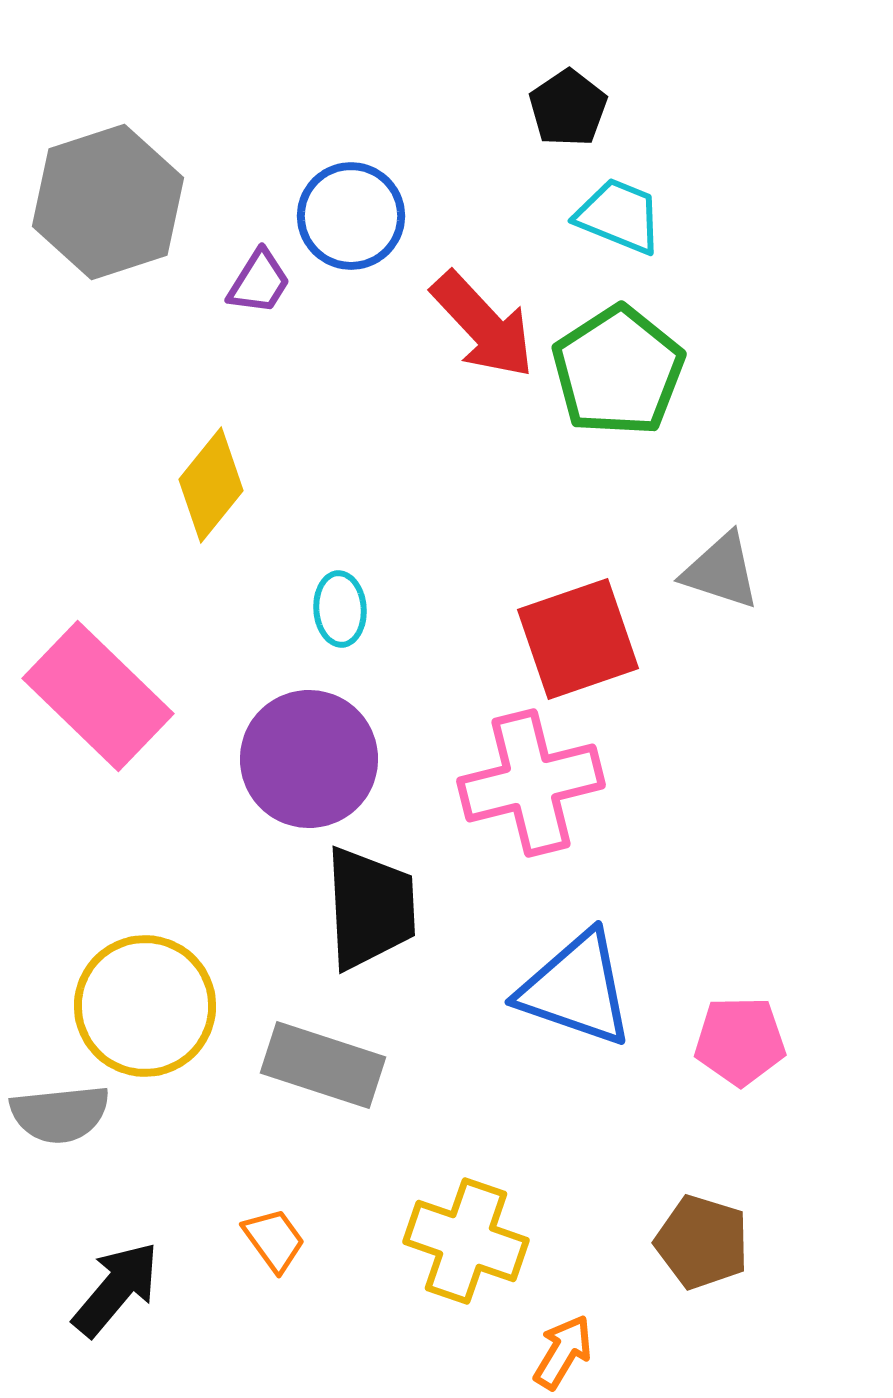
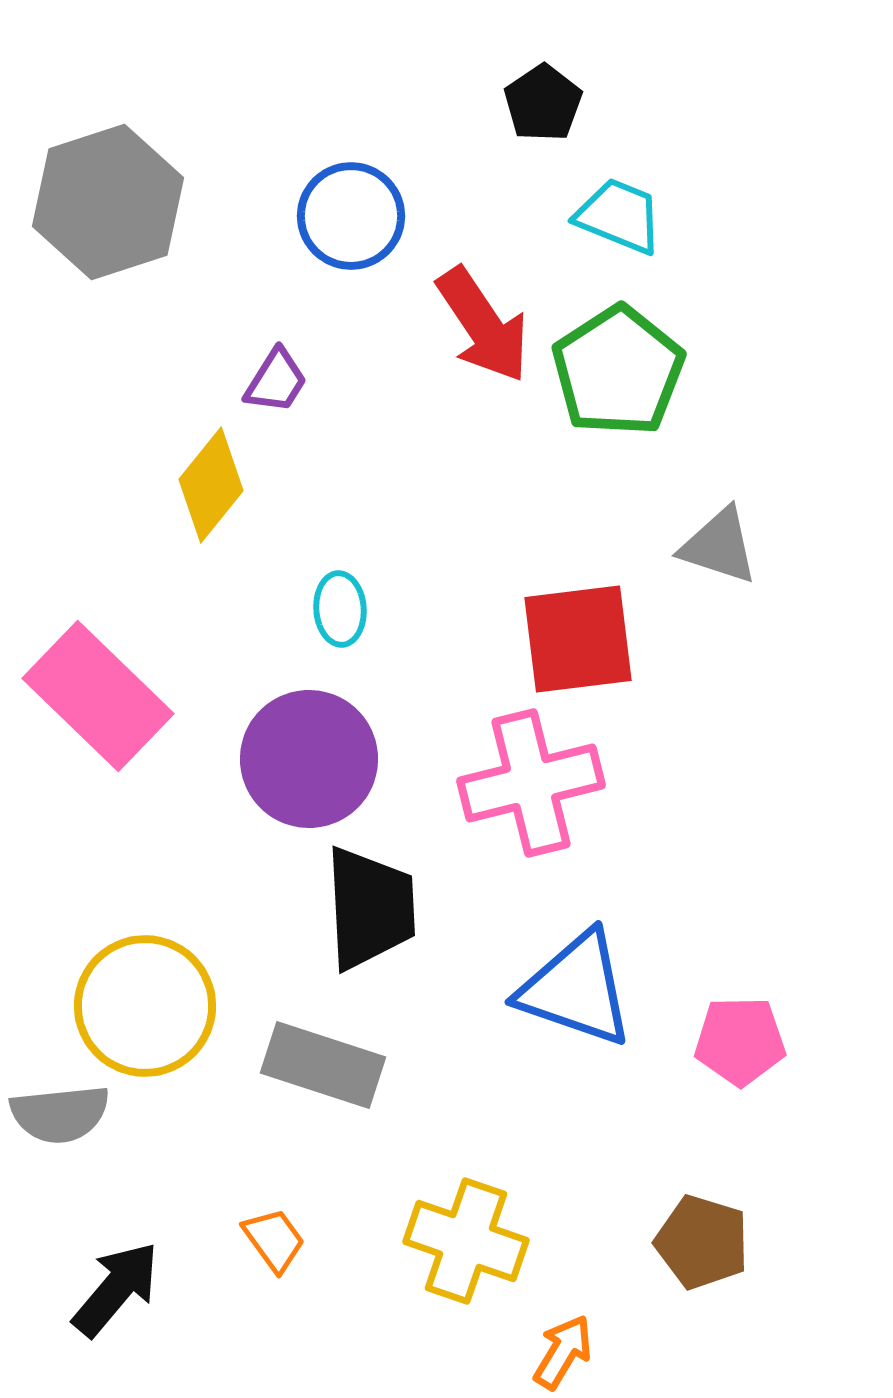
black pentagon: moved 25 px left, 5 px up
purple trapezoid: moved 17 px right, 99 px down
red arrow: rotated 9 degrees clockwise
gray triangle: moved 2 px left, 25 px up
red square: rotated 12 degrees clockwise
